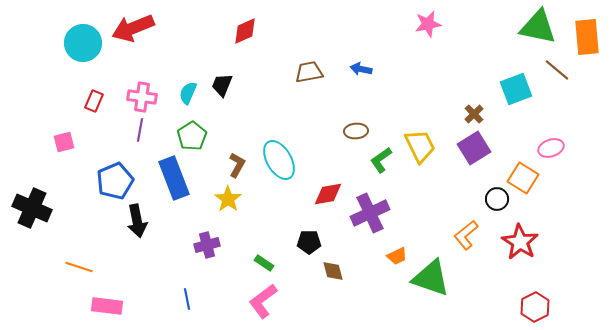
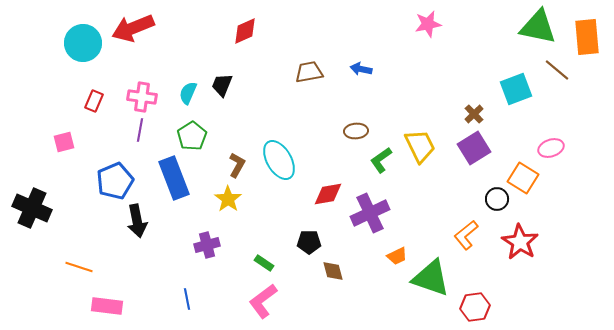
red hexagon at (535, 307): moved 60 px left; rotated 20 degrees clockwise
